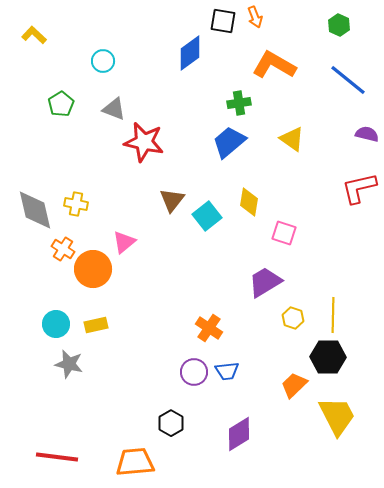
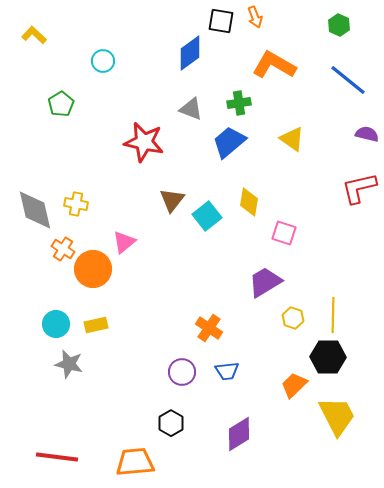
black square at (223, 21): moved 2 px left
gray triangle at (114, 109): moved 77 px right
purple circle at (194, 372): moved 12 px left
